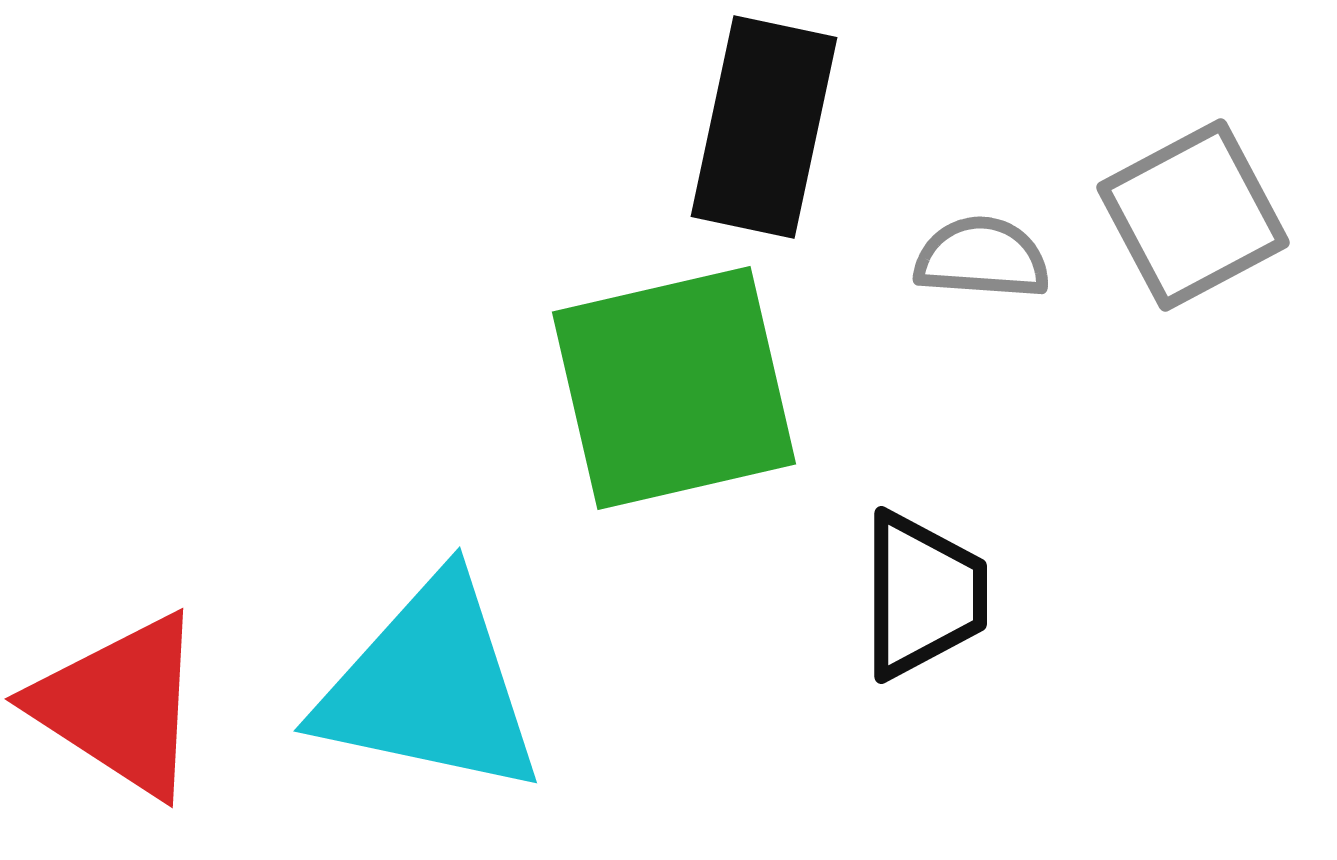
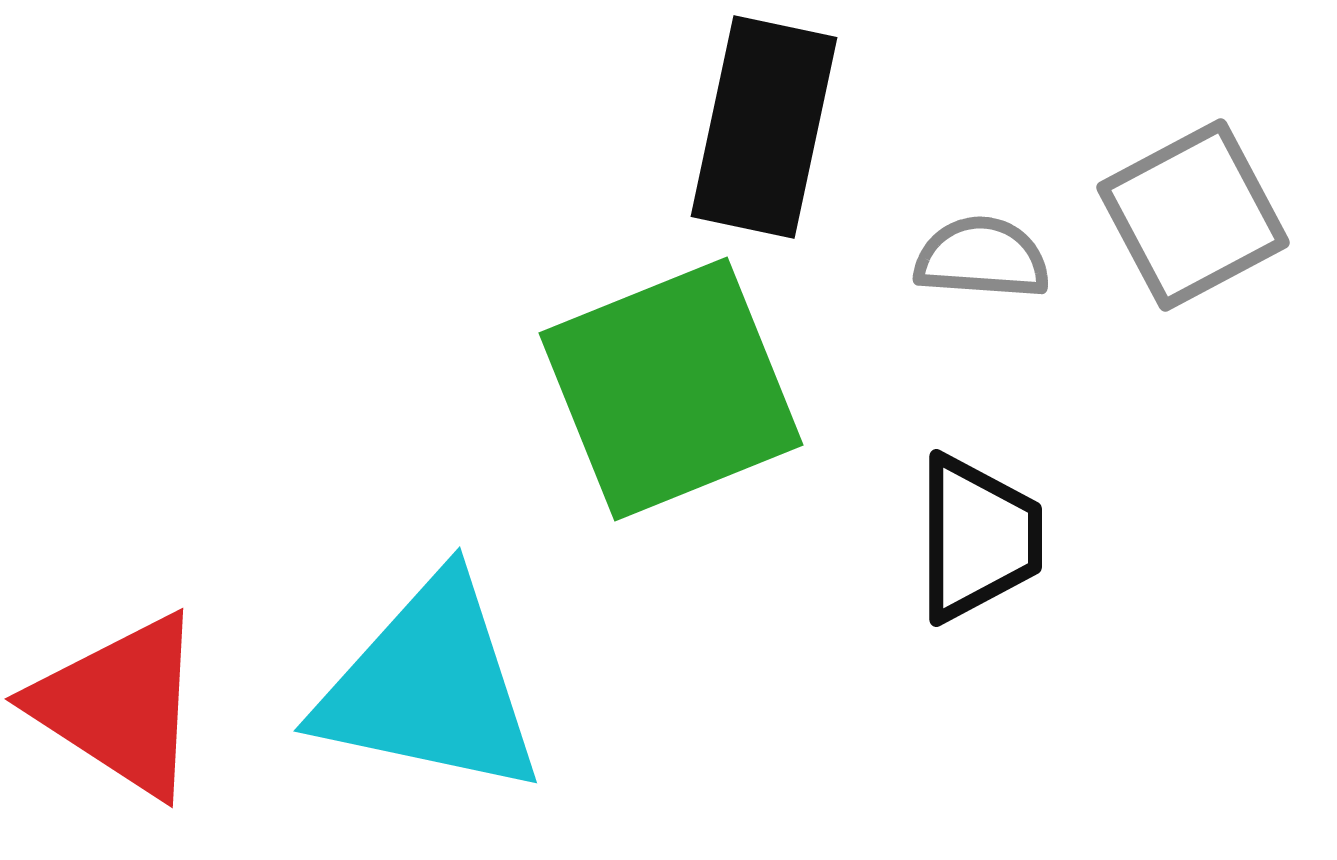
green square: moved 3 px left, 1 px down; rotated 9 degrees counterclockwise
black trapezoid: moved 55 px right, 57 px up
